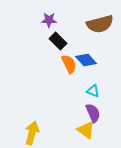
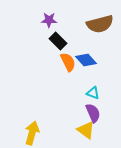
orange semicircle: moved 1 px left, 2 px up
cyan triangle: moved 2 px down
